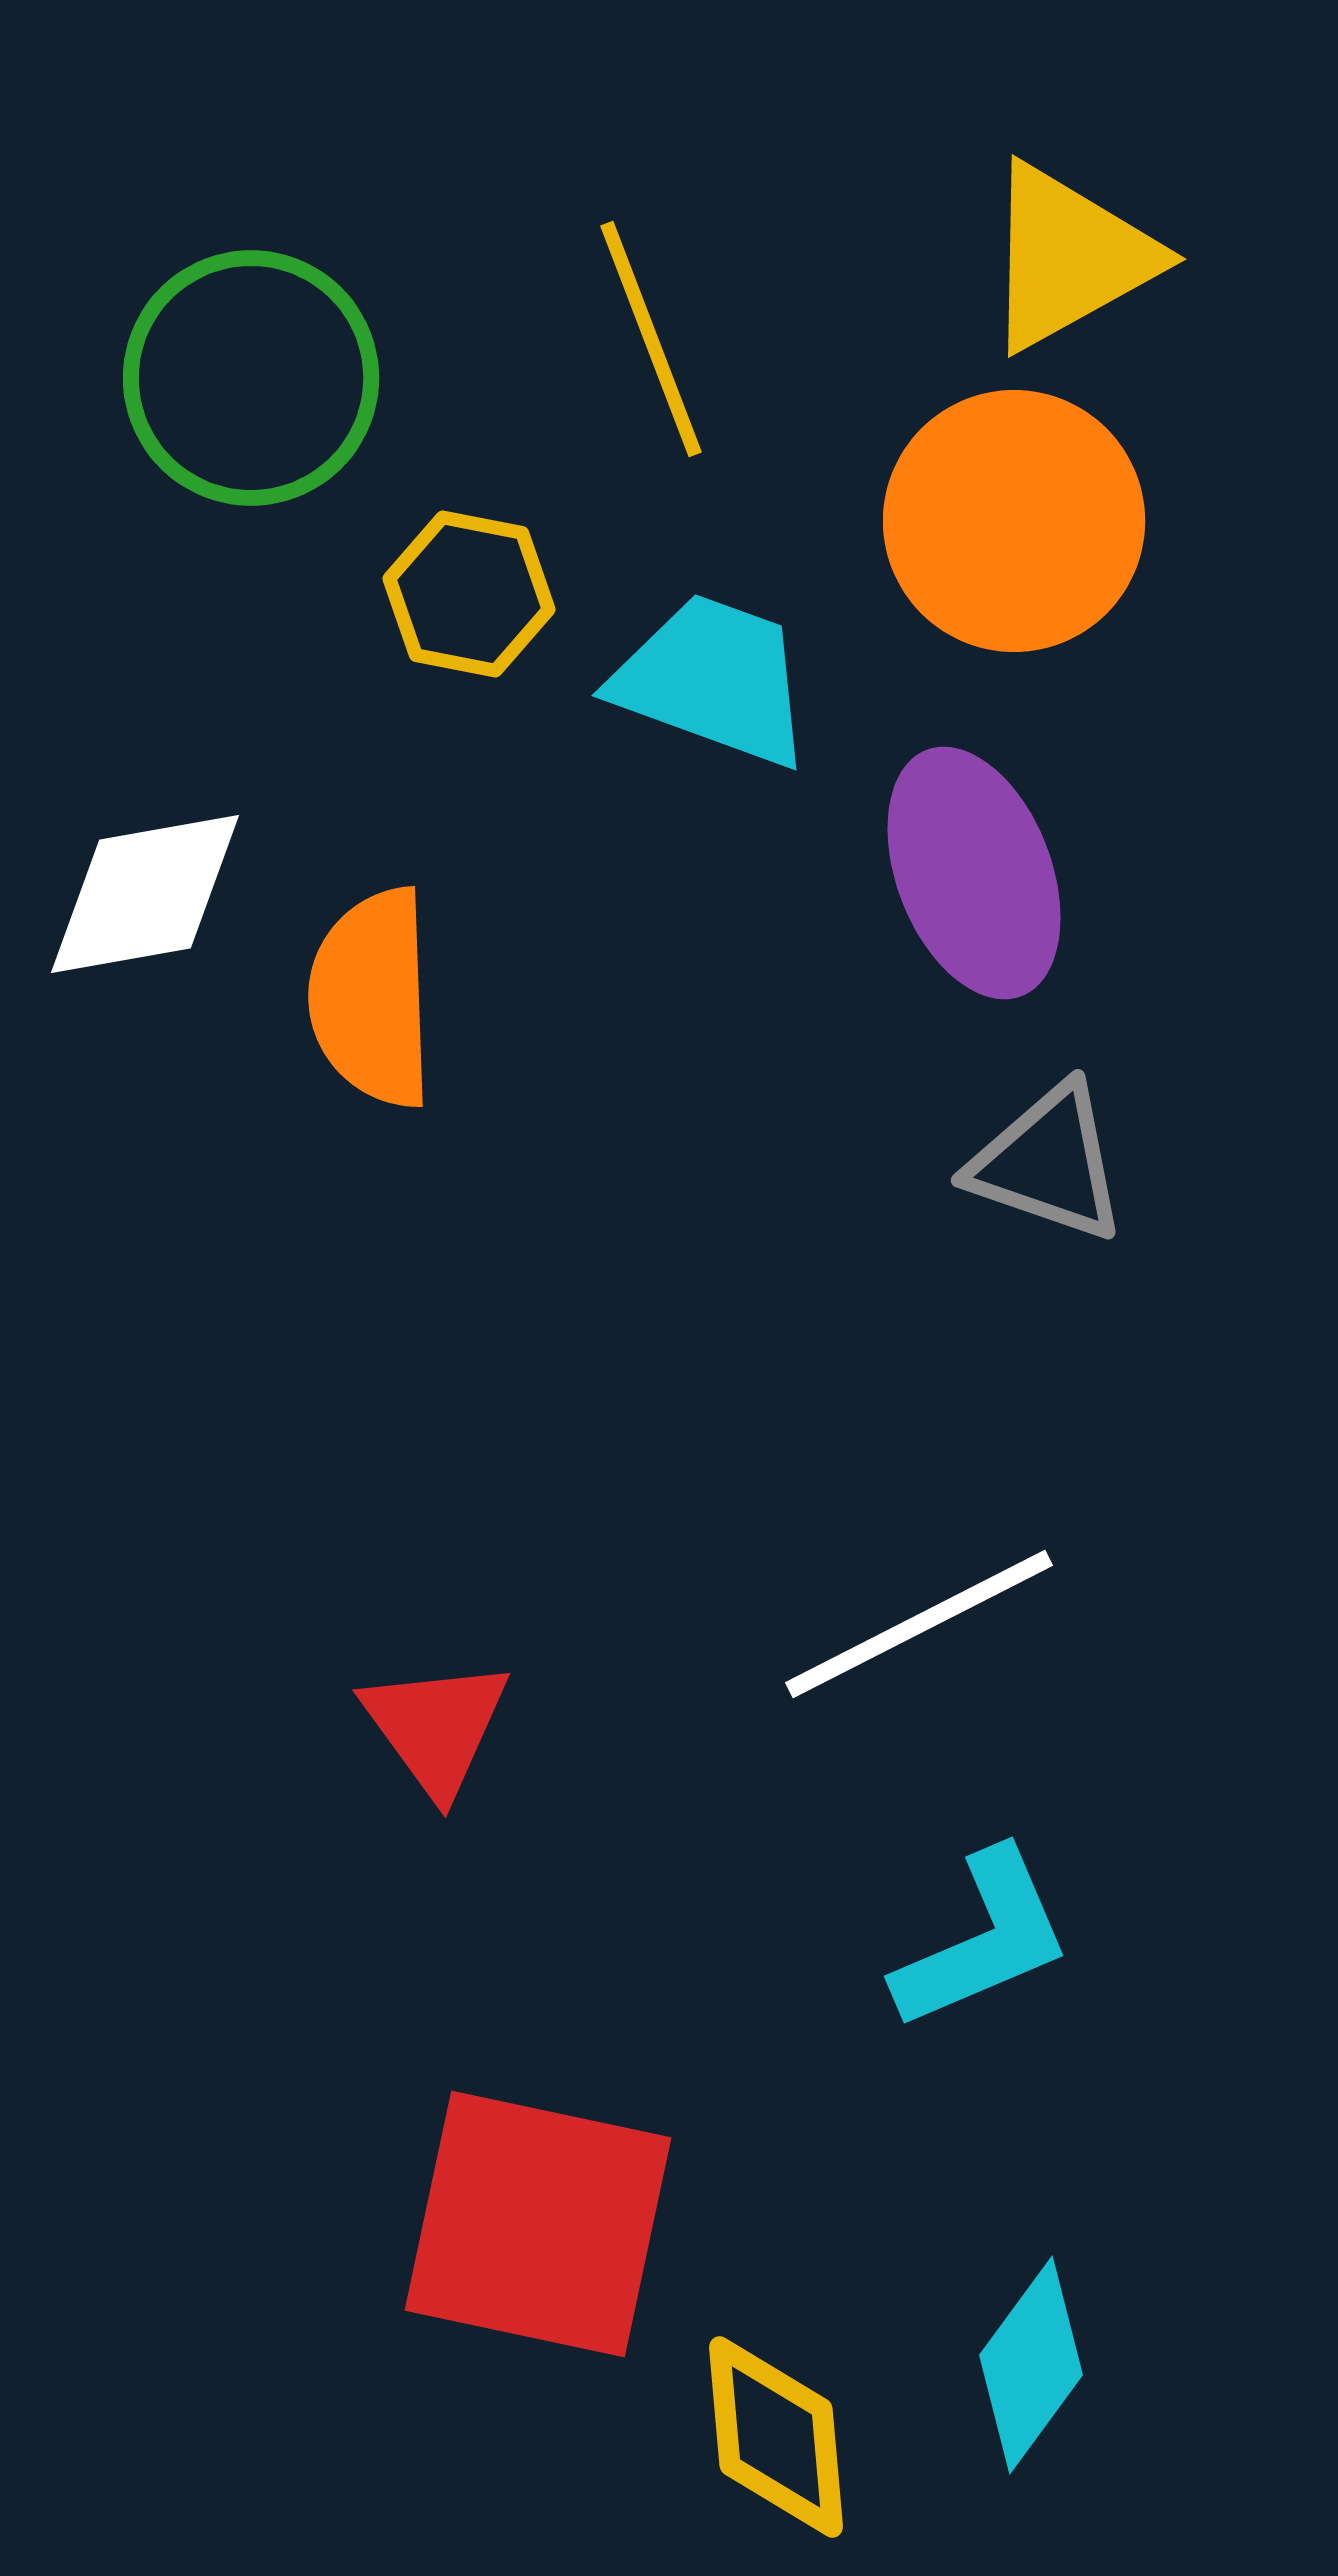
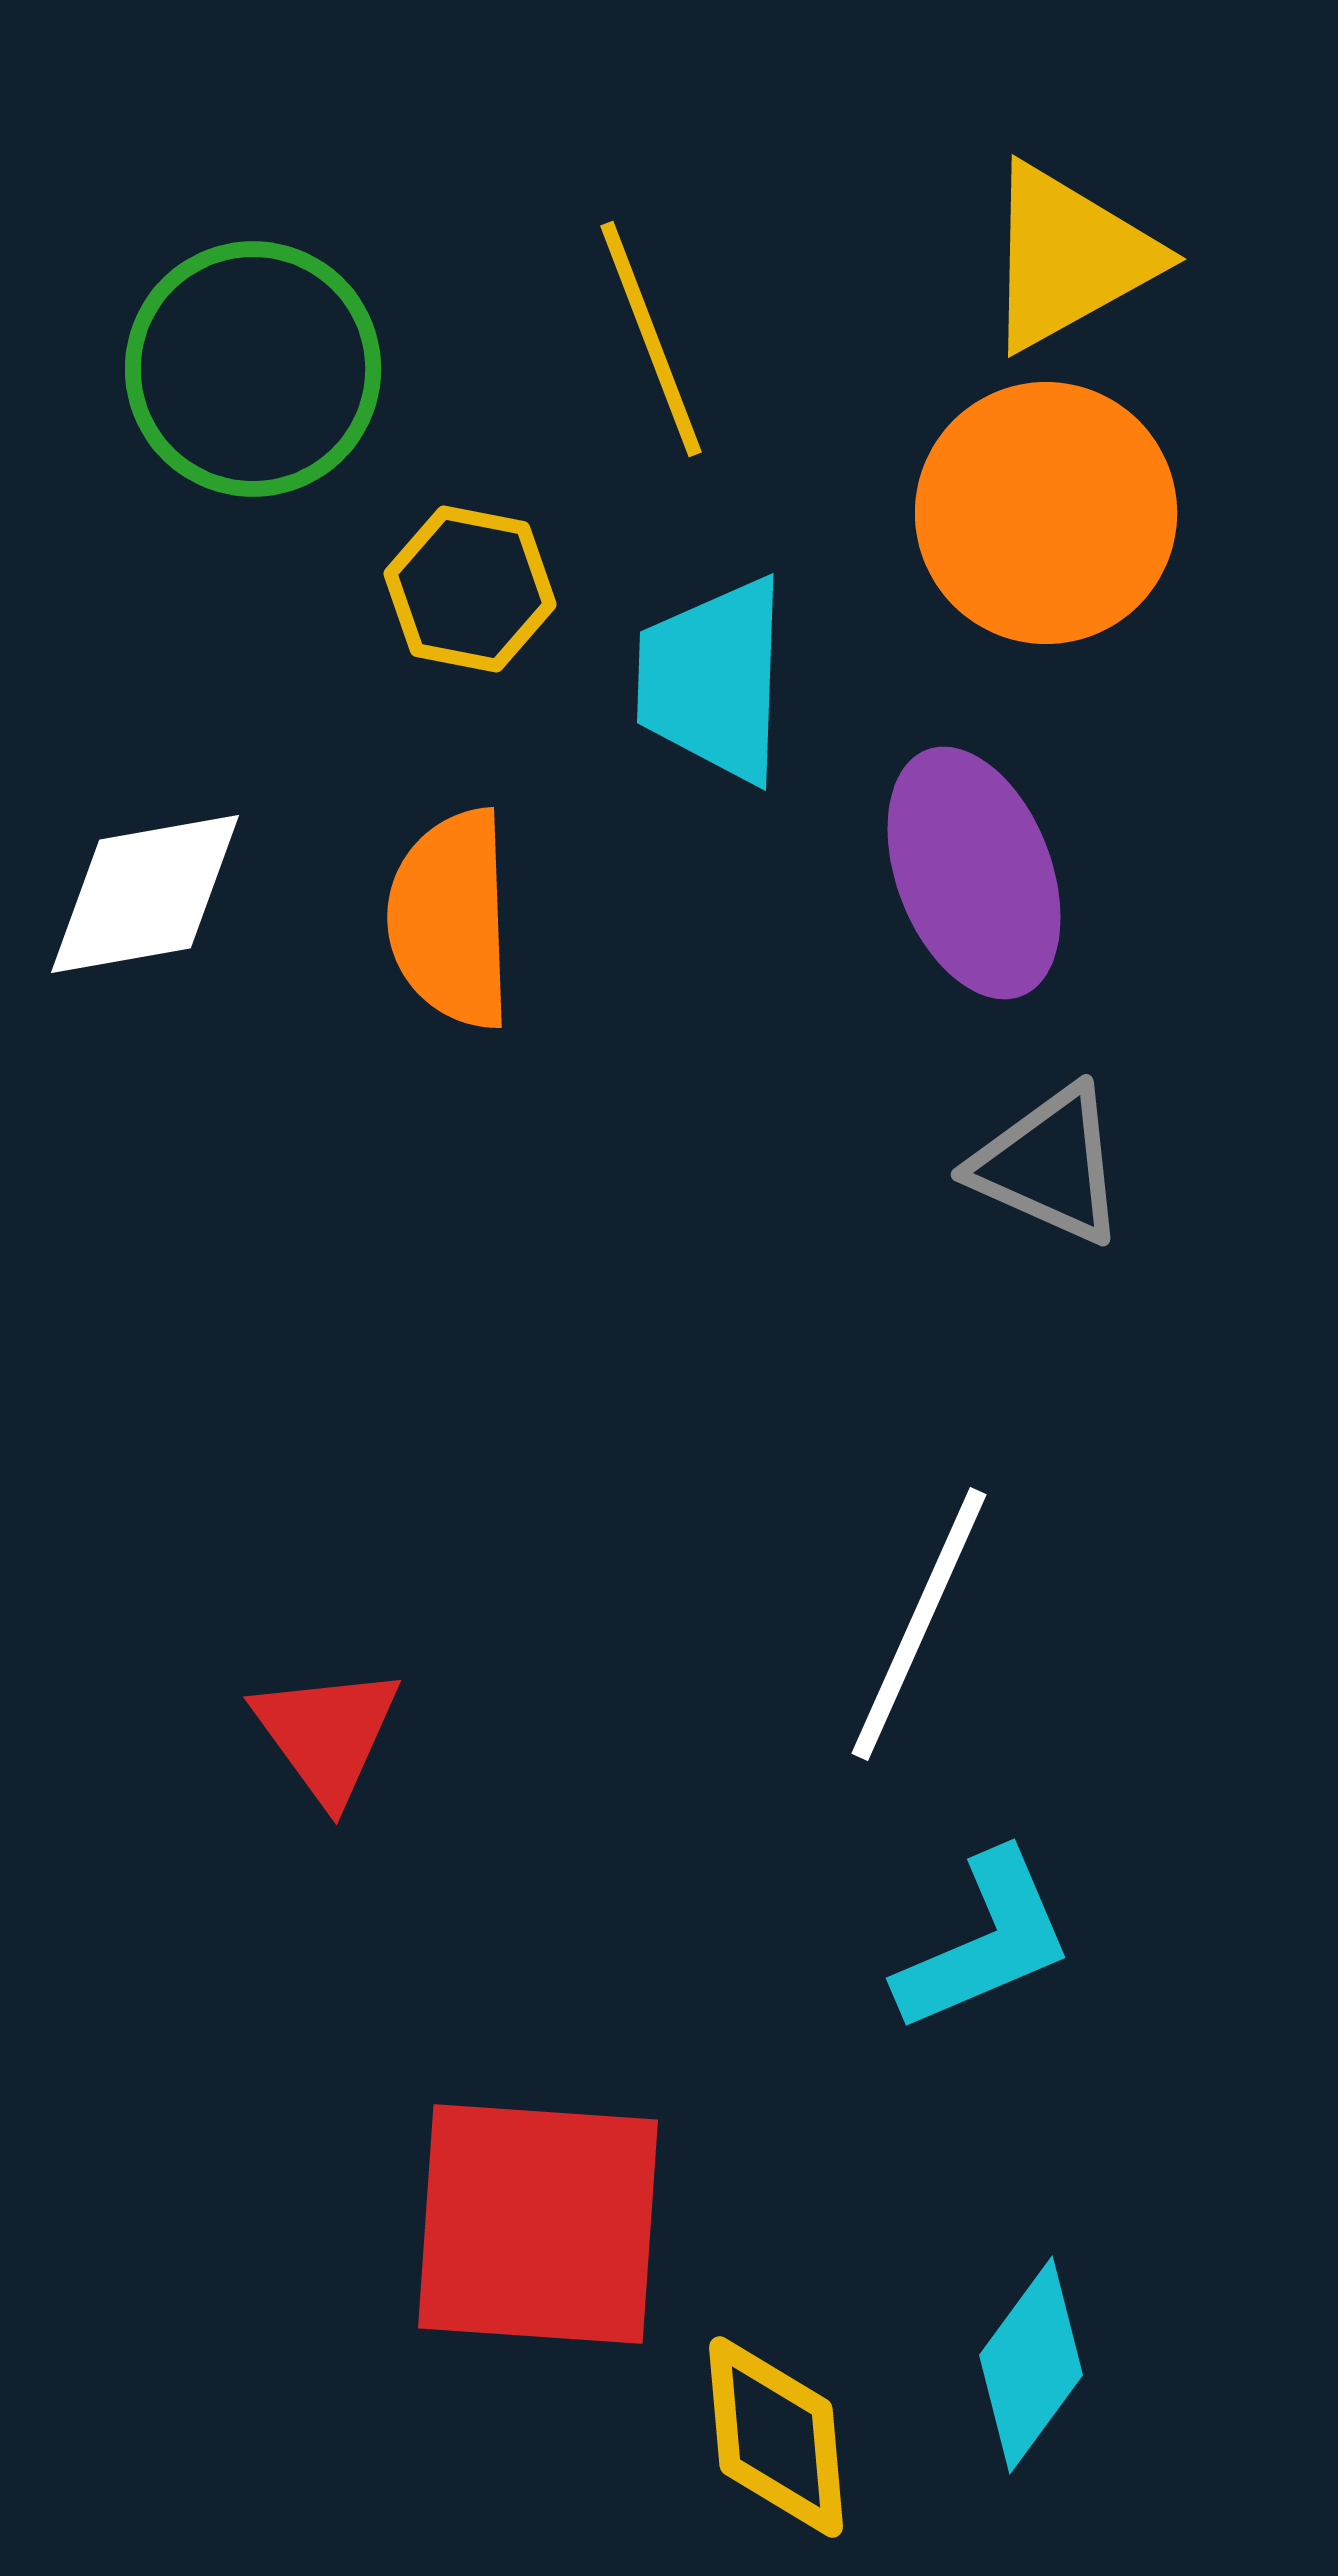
green circle: moved 2 px right, 9 px up
orange circle: moved 32 px right, 8 px up
yellow hexagon: moved 1 px right, 5 px up
cyan trapezoid: rotated 108 degrees counterclockwise
orange semicircle: moved 79 px right, 79 px up
gray triangle: moved 1 px right, 2 px down; rotated 5 degrees clockwise
white line: rotated 39 degrees counterclockwise
red triangle: moved 109 px left, 7 px down
cyan L-shape: moved 2 px right, 2 px down
red square: rotated 8 degrees counterclockwise
